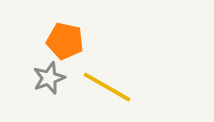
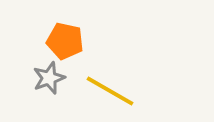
yellow line: moved 3 px right, 4 px down
